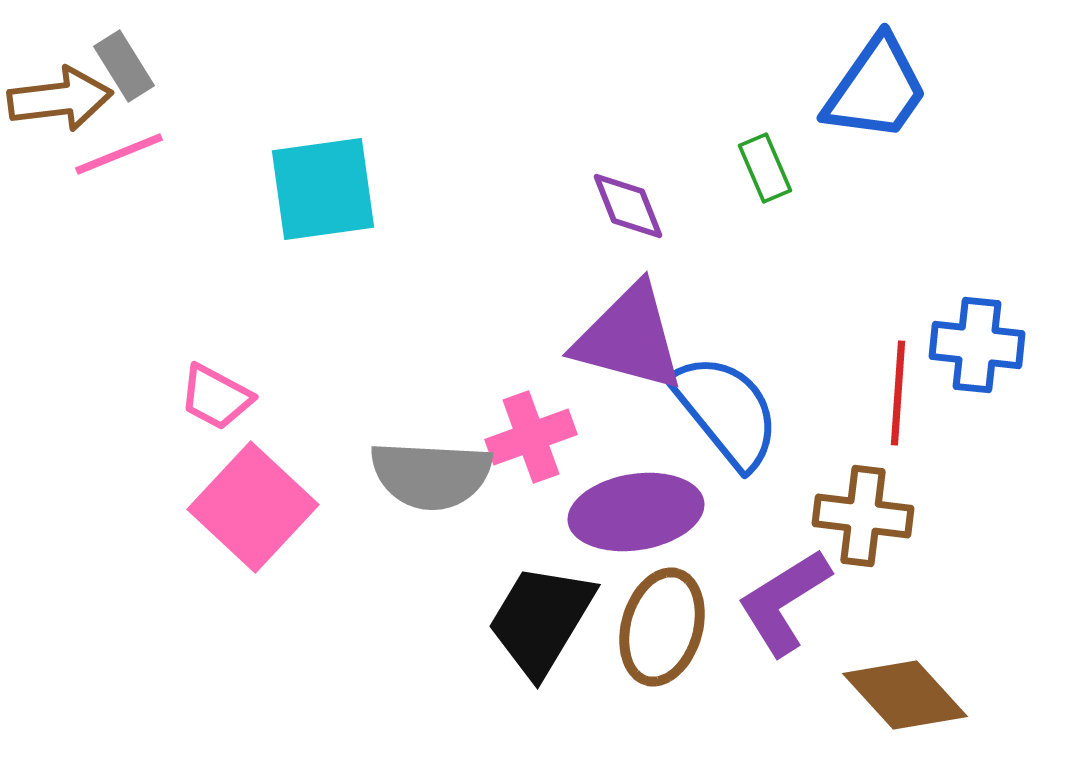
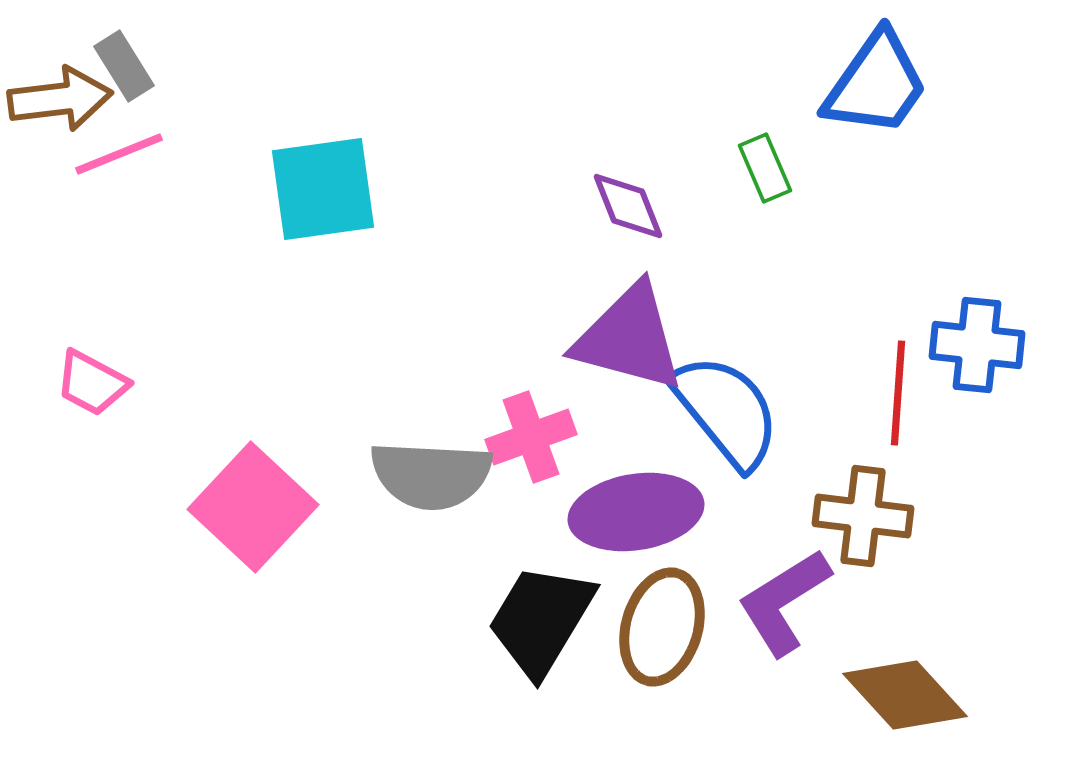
blue trapezoid: moved 5 px up
pink trapezoid: moved 124 px left, 14 px up
